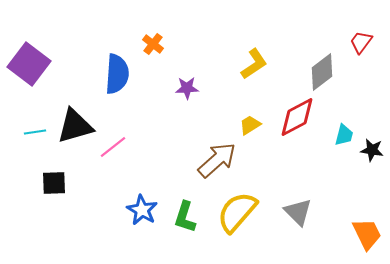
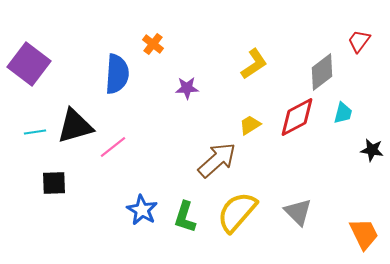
red trapezoid: moved 2 px left, 1 px up
cyan trapezoid: moved 1 px left, 22 px up
orange trapezoid: moved 3 px left
